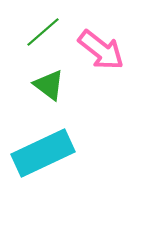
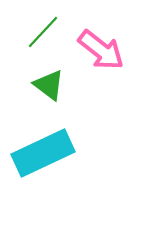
green line: rotated 6 degrees counterclockwise
